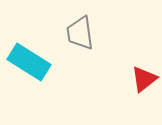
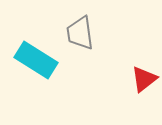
cyan rectangle: moved 7 px right, 2 px up
